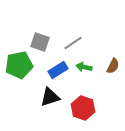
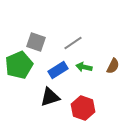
gray square: moved 4 px left
green pentagon: rotated 12 degrees counterclockwise
